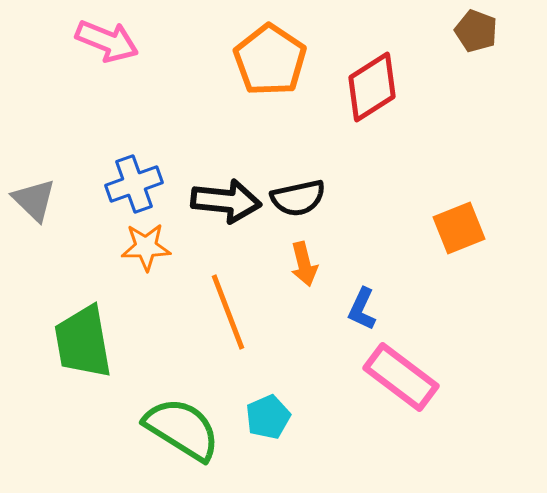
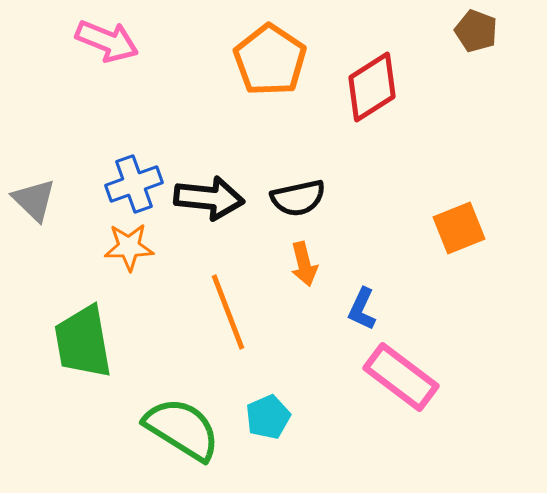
black arrow: moved 17 px left, 3 px up
orange star: moved 17 px left
